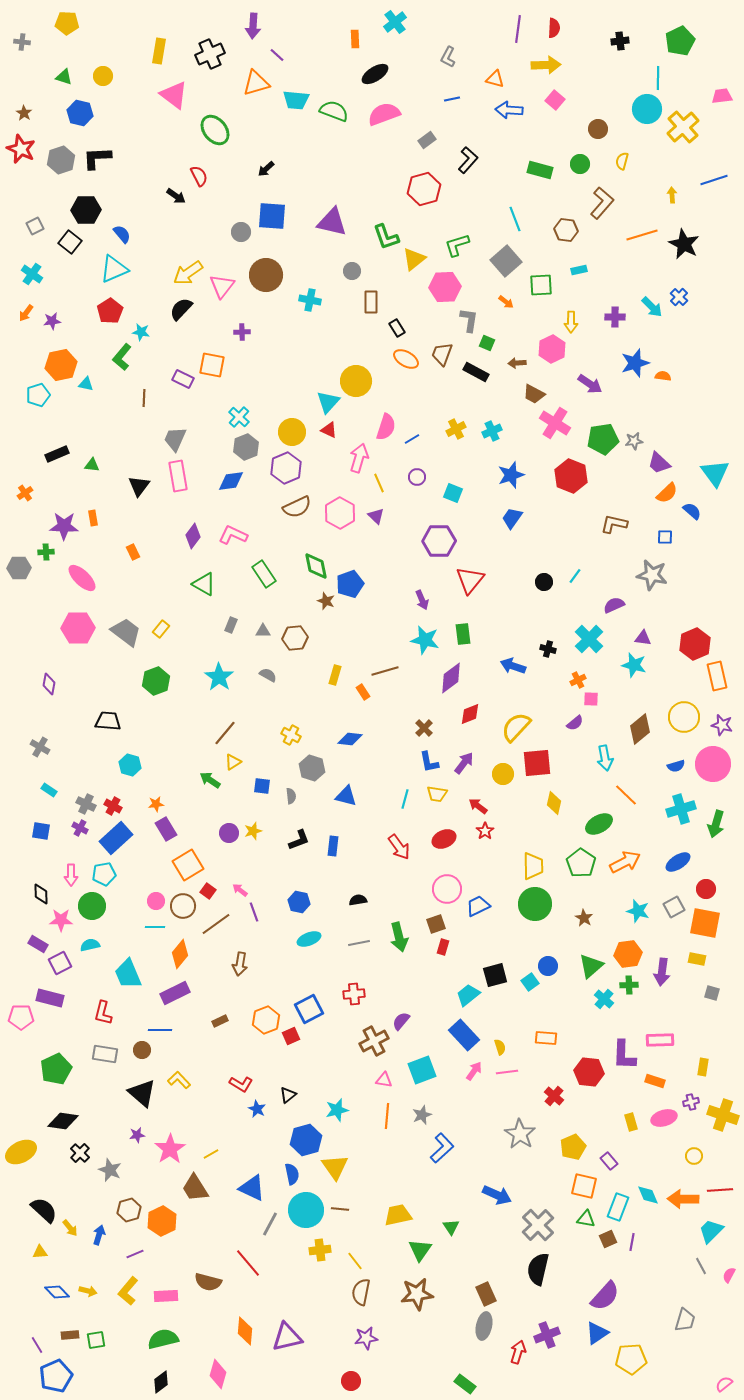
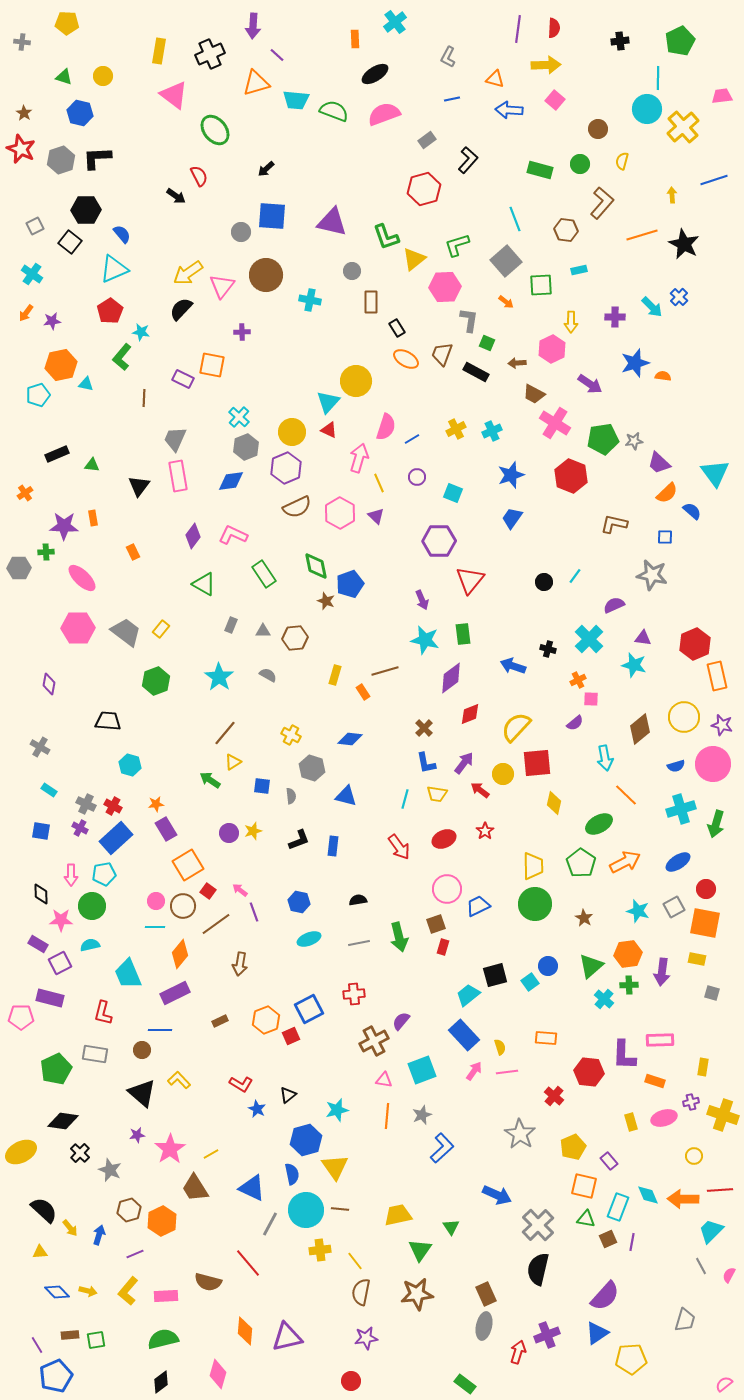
blue L-shape at (429, 762): moved 3 px left, 1 px down
red arrow at (478, 806): moved 2 px right, 16 px up
gray rectangle at (105, 1054): moved 10 px left
